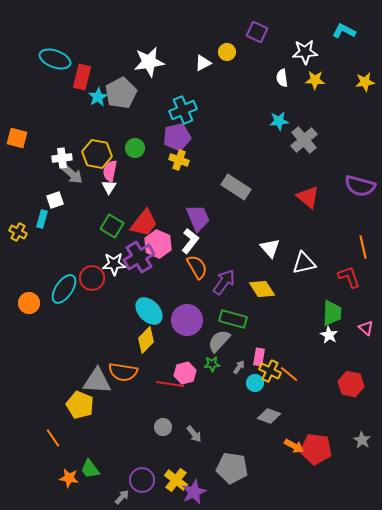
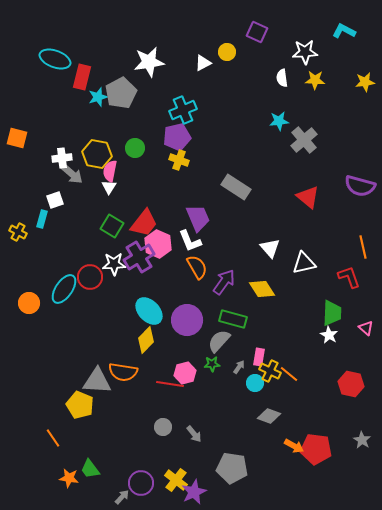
cyan star at (98, 97): rotated 12 degrees clockwise
white L-shape at (190, 241): rotated 120 degrees clockwise
red circle at (92, 278): moved 2 px left, 1 px up
purple circle at (142, 480): moved 1 px left, 3 px down
